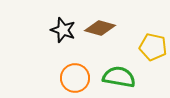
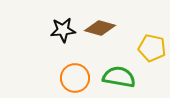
black star: rotated 25 degrees counterclockwise
yellow pentagon: moved 1 px left, 1 px down
